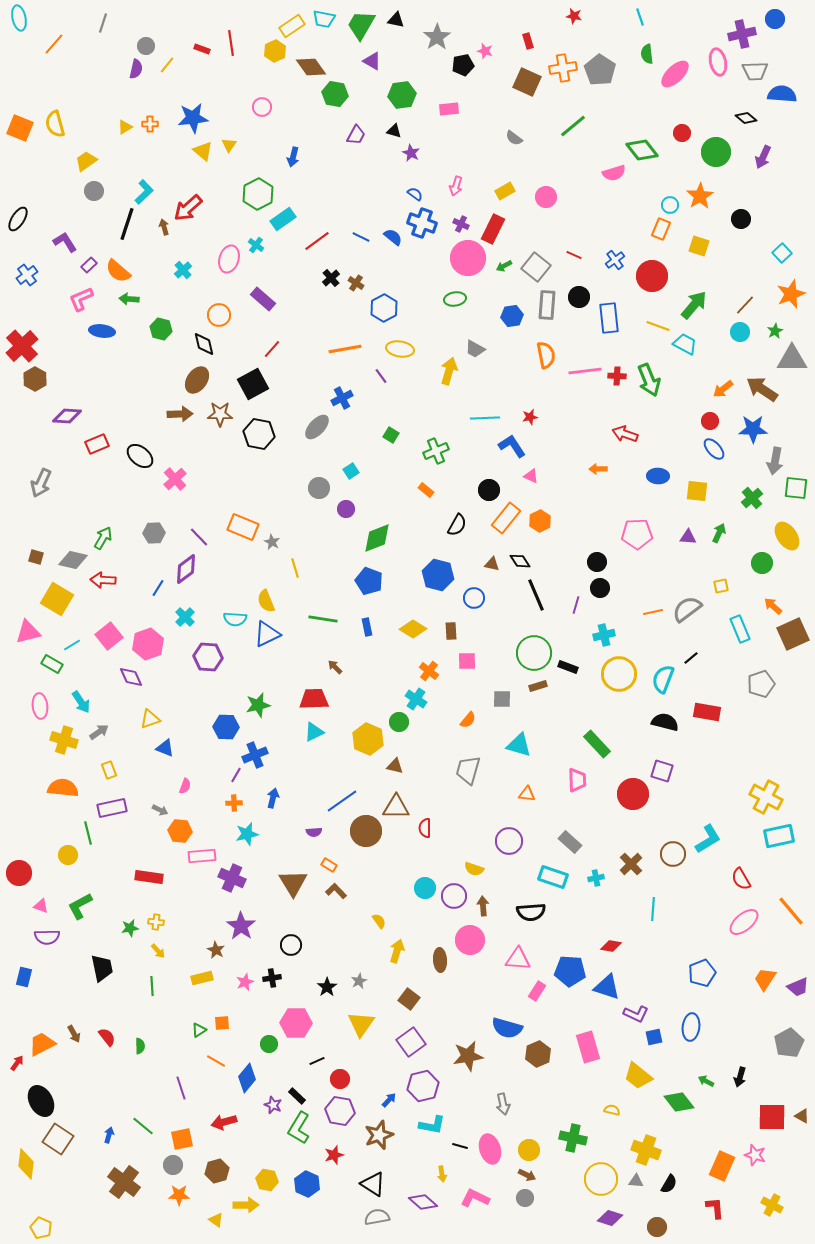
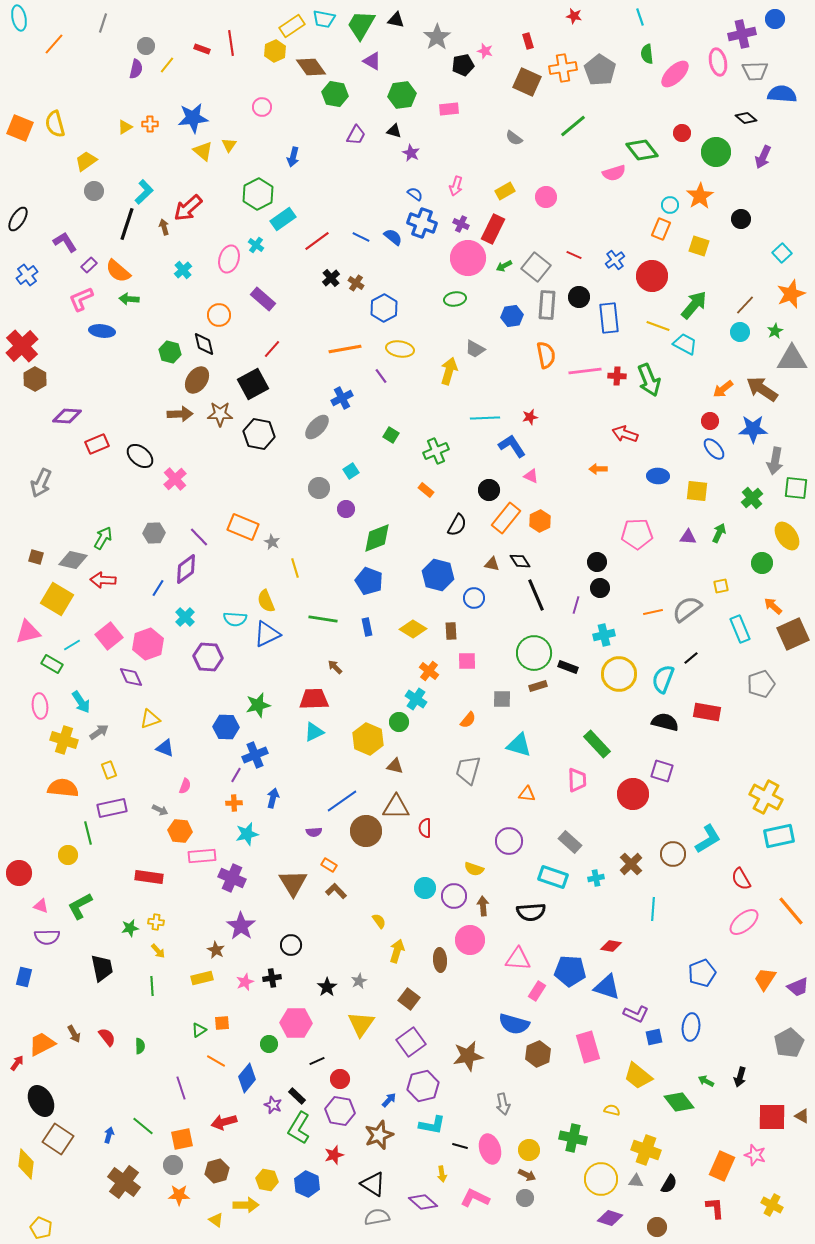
green hexagon at (161, 329): moved 9 px right, 23 px down
blue semicircle at (507, 1028): moved 7 px right, 4 px up
